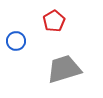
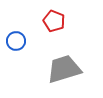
red pentagon: rotated 20 degrees counterclockwise
